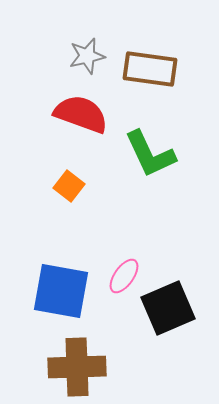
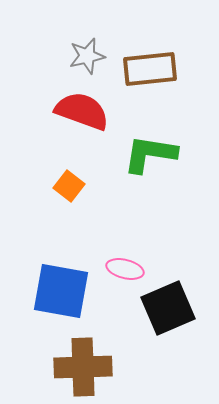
brown rectangle: rotated 14 degrees counterclockwise
red semicircle: moved 1 px right, 3 px up
green L-shape: rotated 124 degrees clockwise
pink ellipse: moved 1 px right, 7 px up; rotated 69 degrees clockwise
brown cross: moved 6 px right
